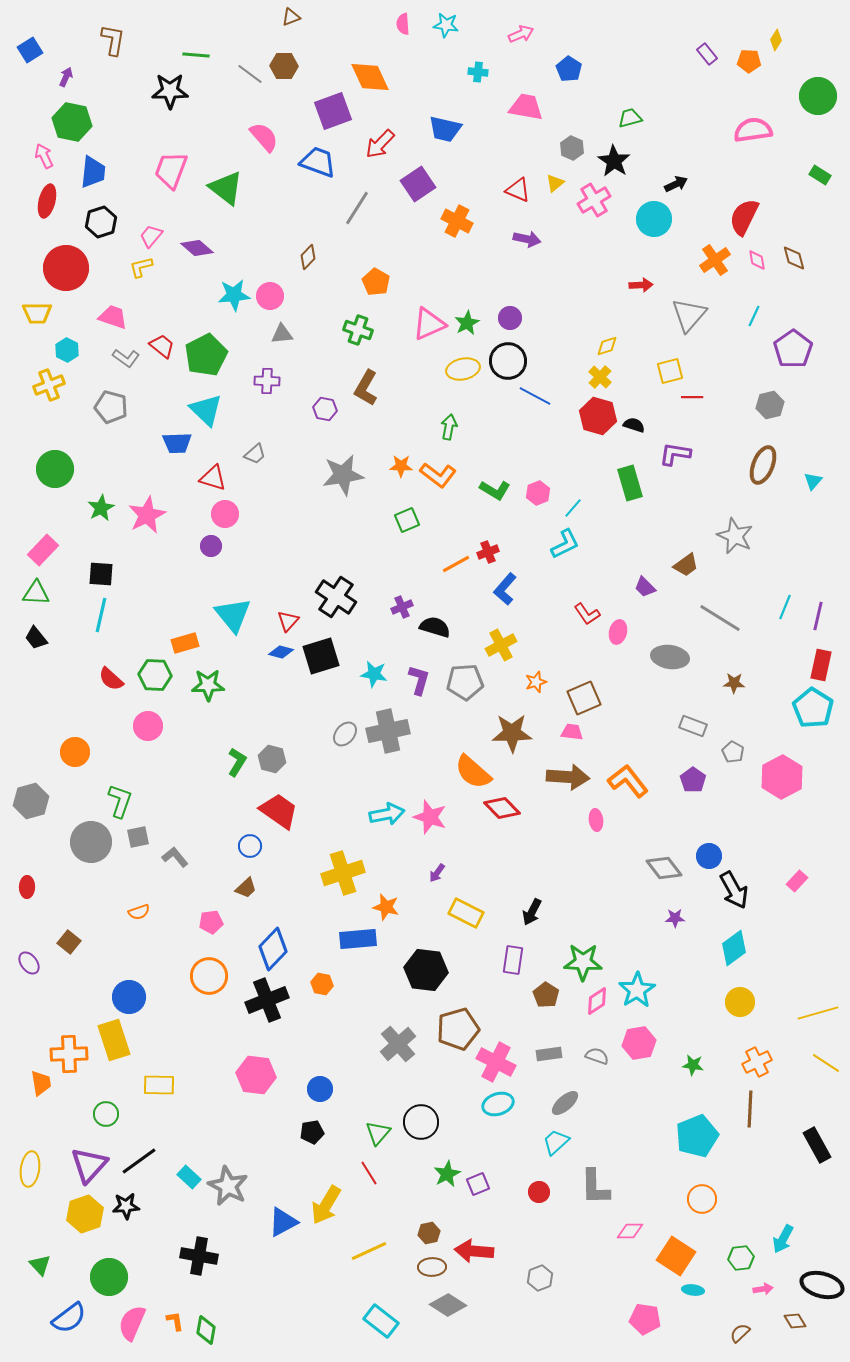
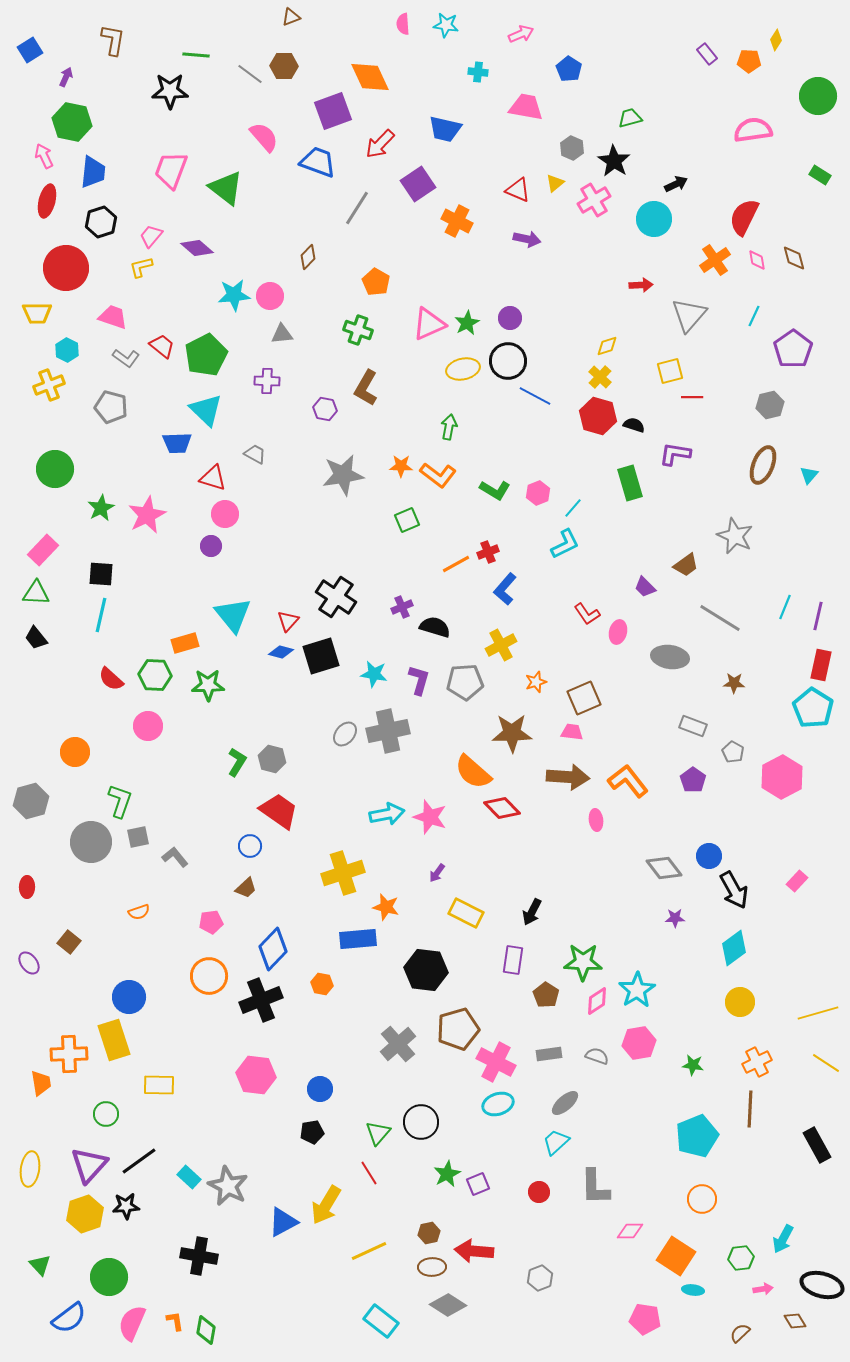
gray trapezoid at (255, 454): rotated 110 degrees counterclockwise
cyan triangle at (813, 481): moved 4 px left, 6 px up
black cross at (267, 1000): moved 6 px left
